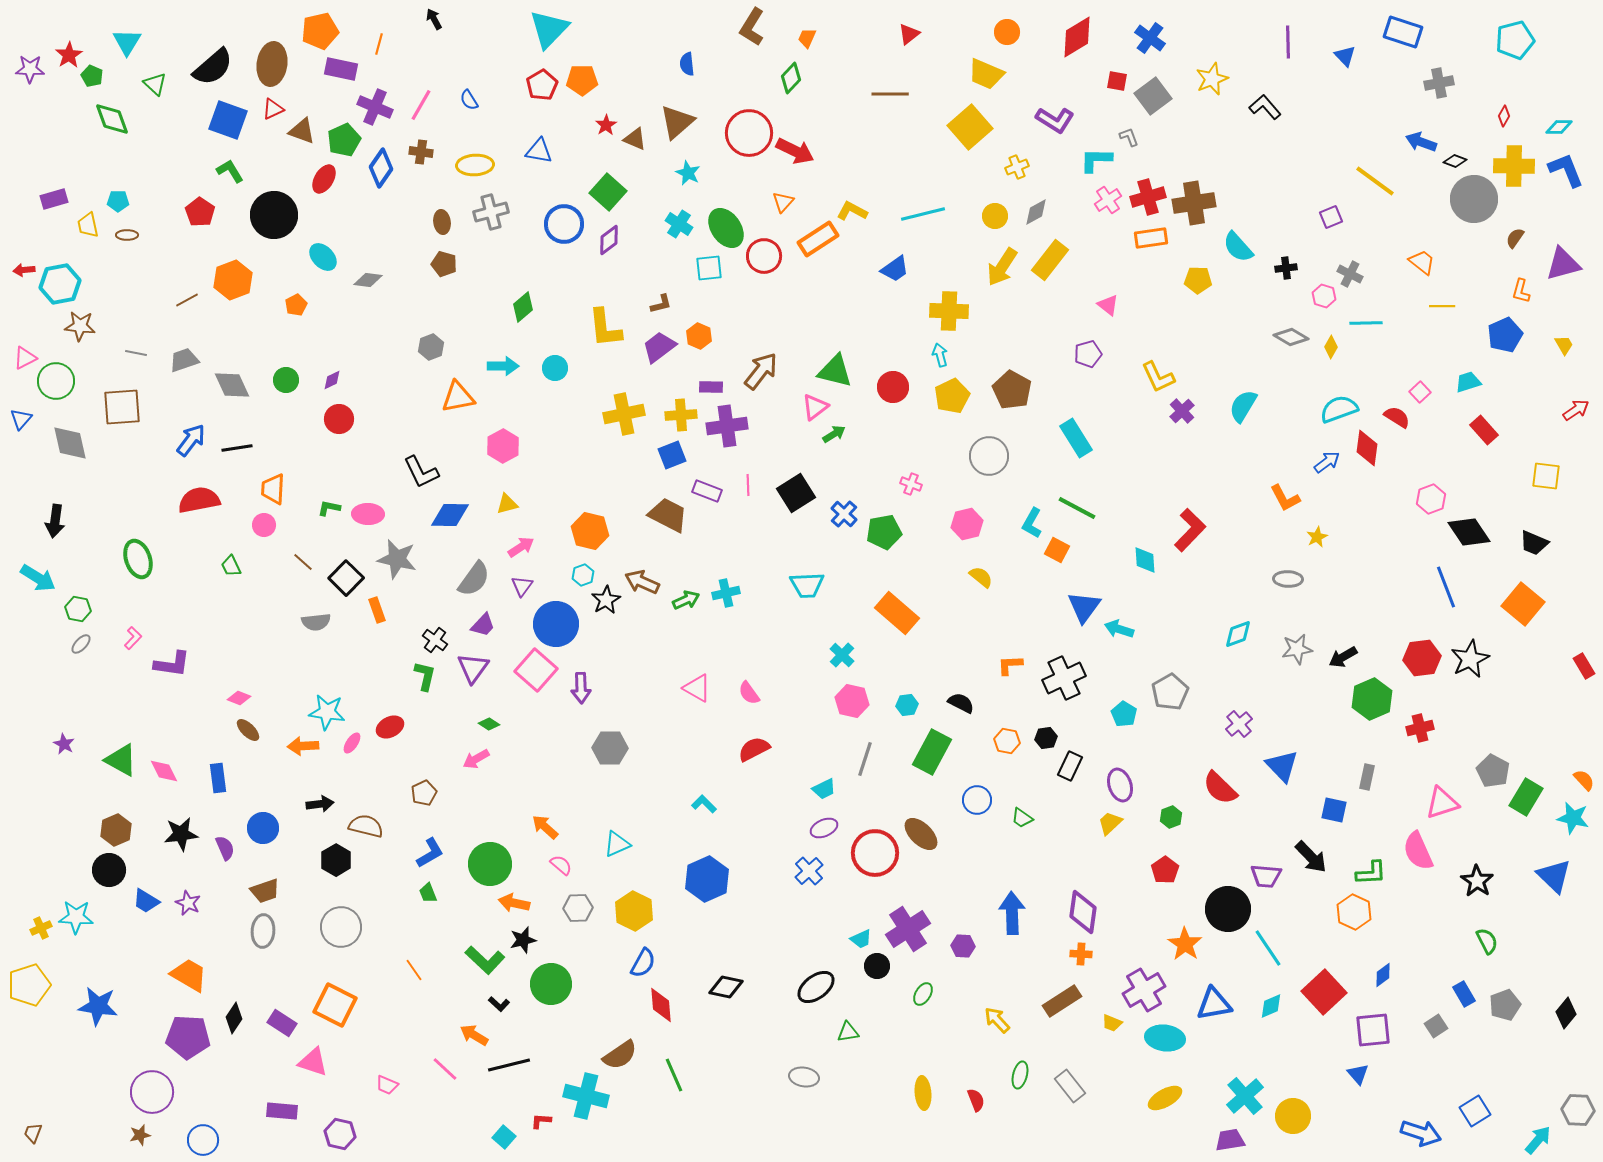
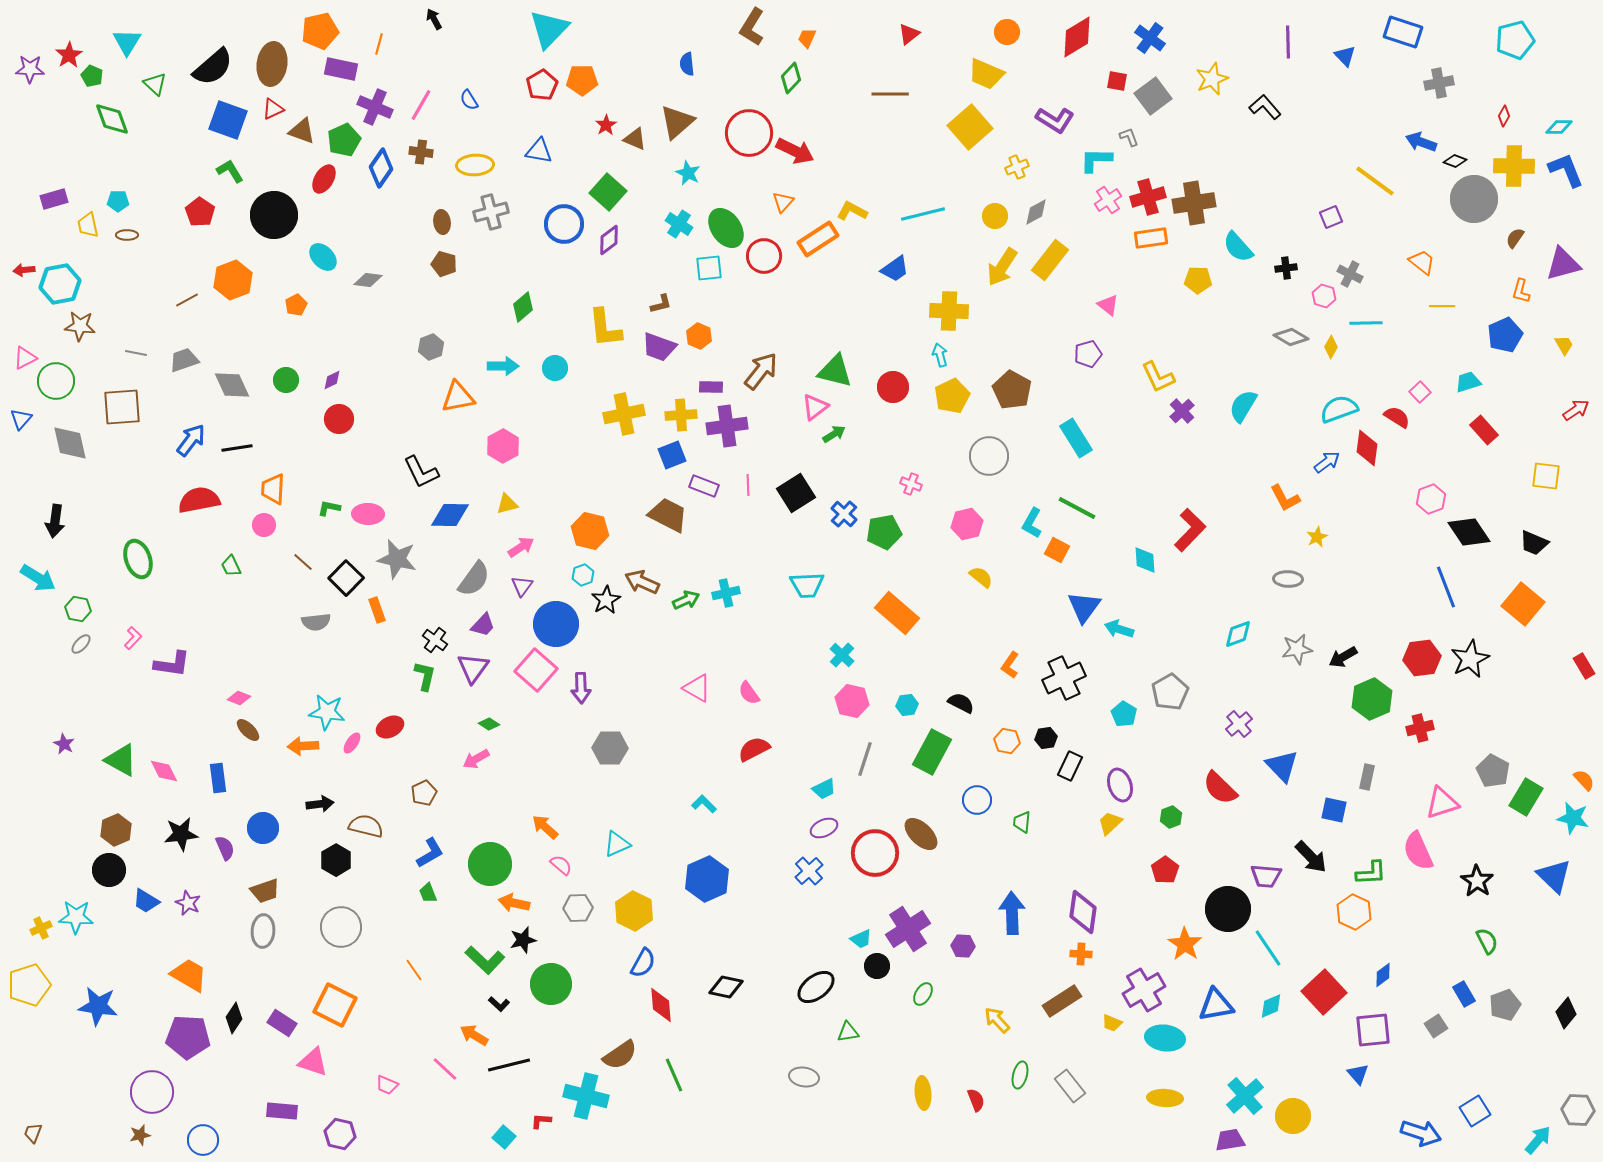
purple trapezoid at (659, 347): rotated 123 degrees counterclockwise
purple rectangle at (707, 491): moved 3 px left, 5 px up
orange L-shape at (1010, 665): rotated 52 degrees counterclockwise
green trapezoid at (1022, 818): moved 4 px down; rotated 60 degrees clockwise
blue triangle at (1214, 1004): moved 2 px right, 1 px down
yellow ellipse at (1165, 1098): rotated 32 degrees clockwise
